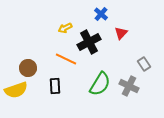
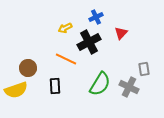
blue cross: moved 5 px left, 3 px down; rotated 24 degrees clockwise
gray rectangle: moved 5 px down; rotated 24 degrees clockwise
gray cross: moved 1 px down
